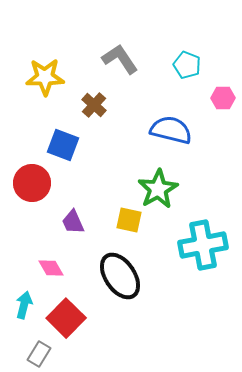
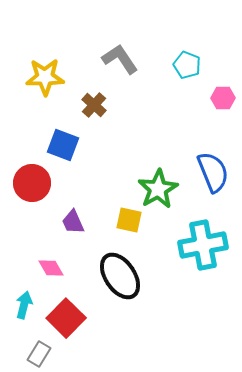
blue semicircle: moved 42 px right, 42 px down; rotated 54 degrees clockwise
